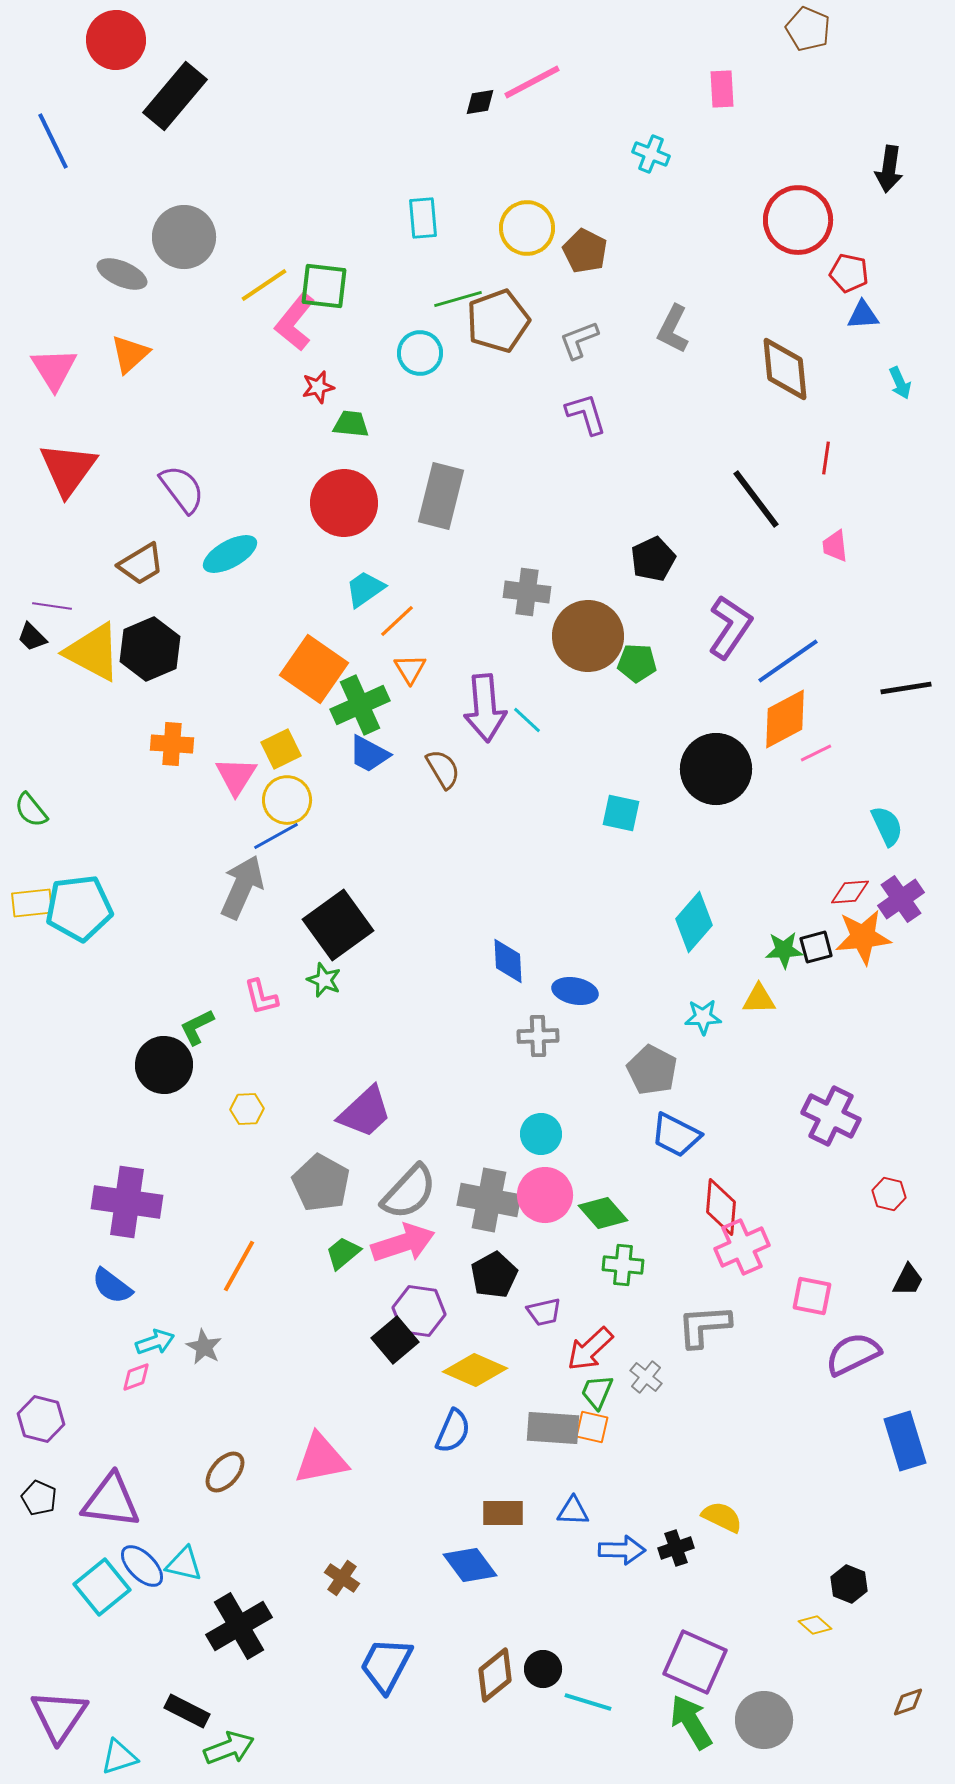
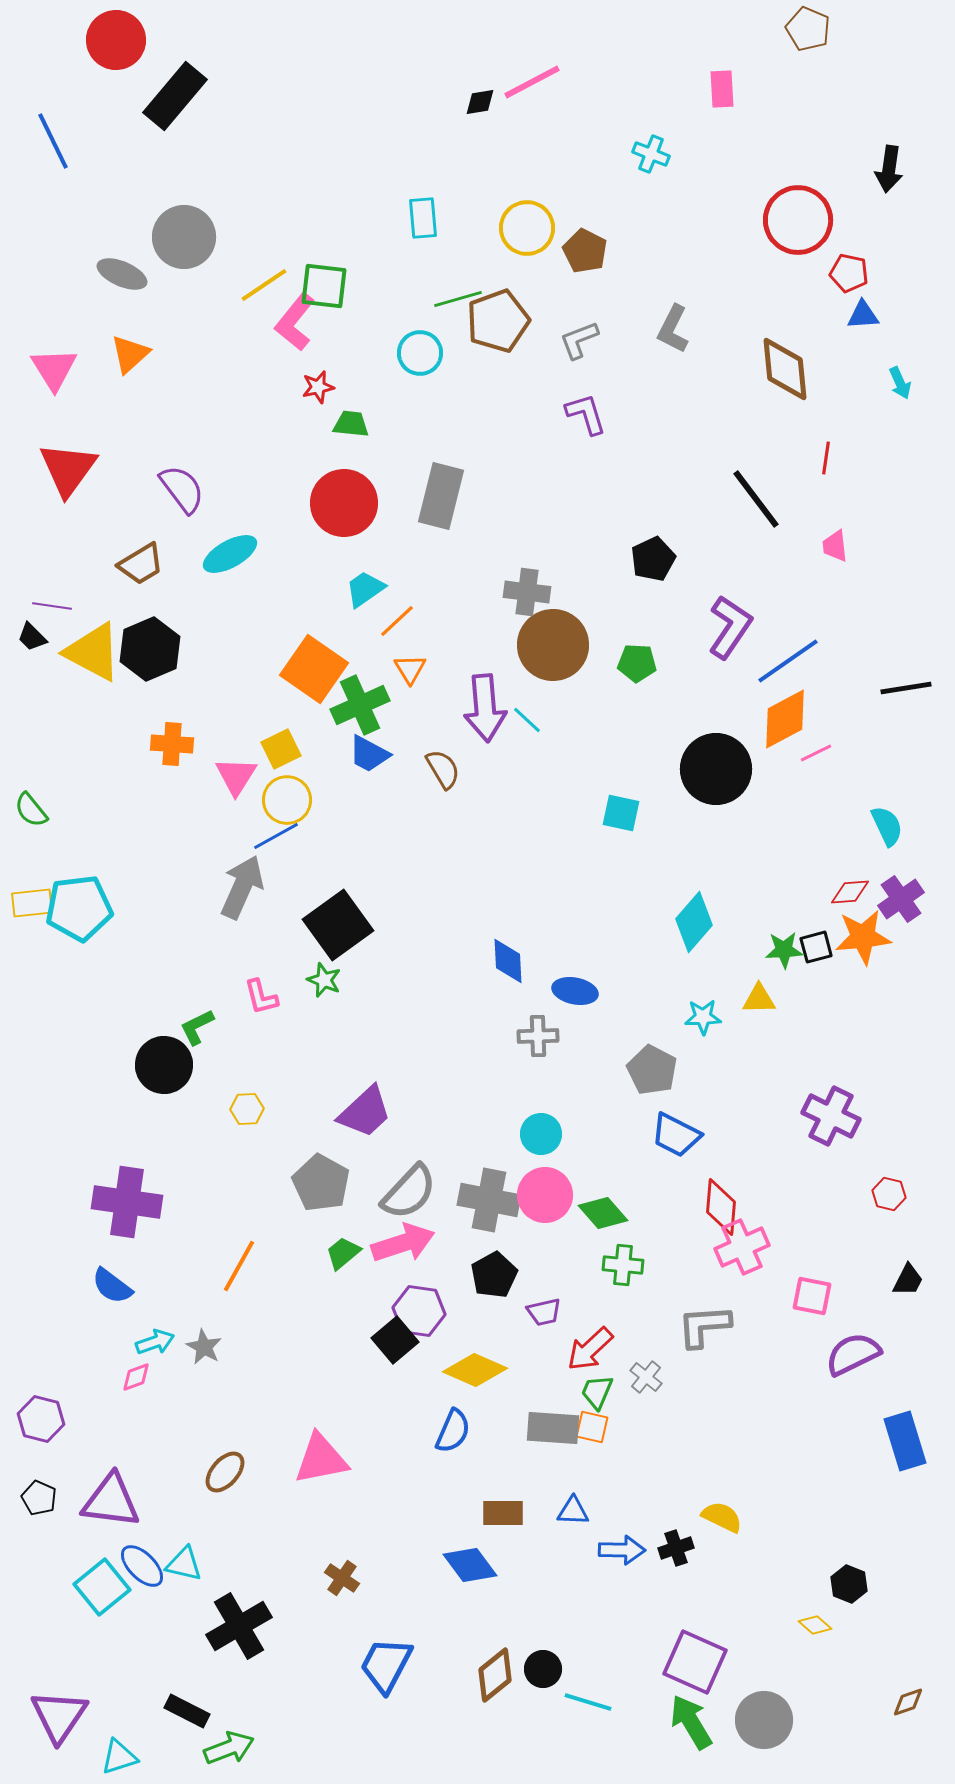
brown circle at (588, 636): moved 35 px left, 9 px down
